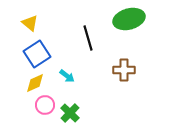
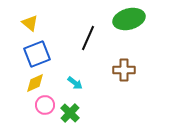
black line: rotated 40 degrees clockwise
blue square: rotated 12 degrees clockwise
cyan arrow: moved 8 px right, 7 px down
